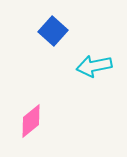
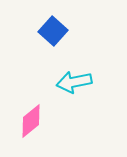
cyan arrow: moved 20 px left, 16 px down
